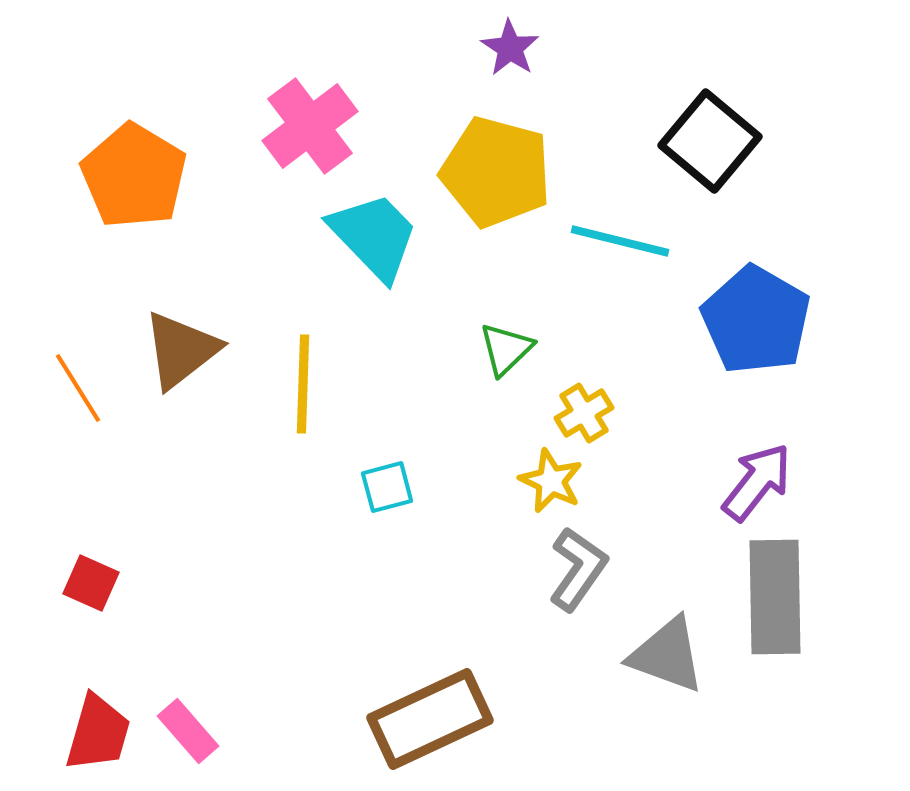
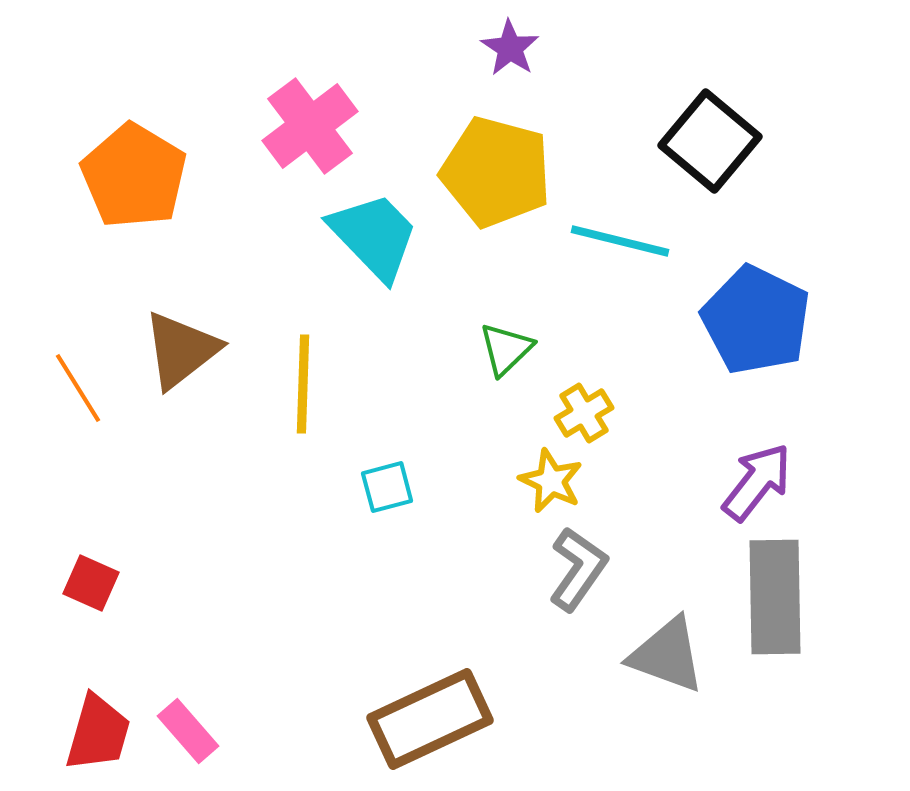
blue pentagon: rotated 4 degrees counterclockwise
